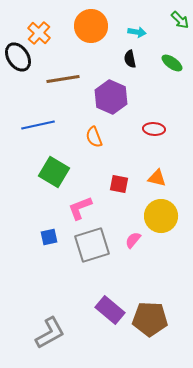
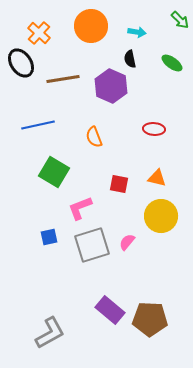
black ellipse: moved 3 px right, 6 px down
purple hexagon: moved 11 px up
pink semicircle: moved 6 px left, 2 px down
